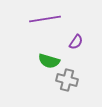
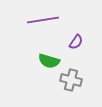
purple line: moved 2 px left, 1 px down
gray cross: moved 4 px right
